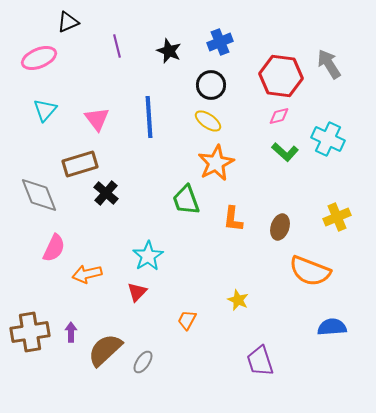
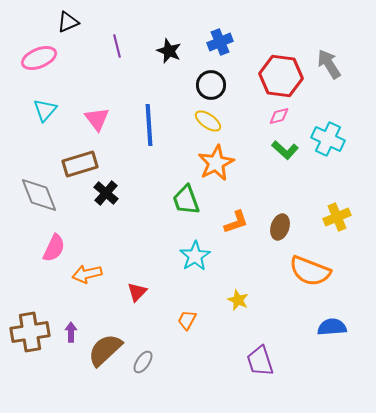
blue line: moved 8 px down
green L-shape: moved 2 px up
orange L-shape: moved 3 px right, 3 px down; rotated 116 degrees counterclockwise
cyan star: moved 47 px right
